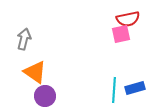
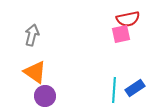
gray arrow: moved 8 px right, 4 px up
blue rectangle: rotated 18 degrees counterclockwise
